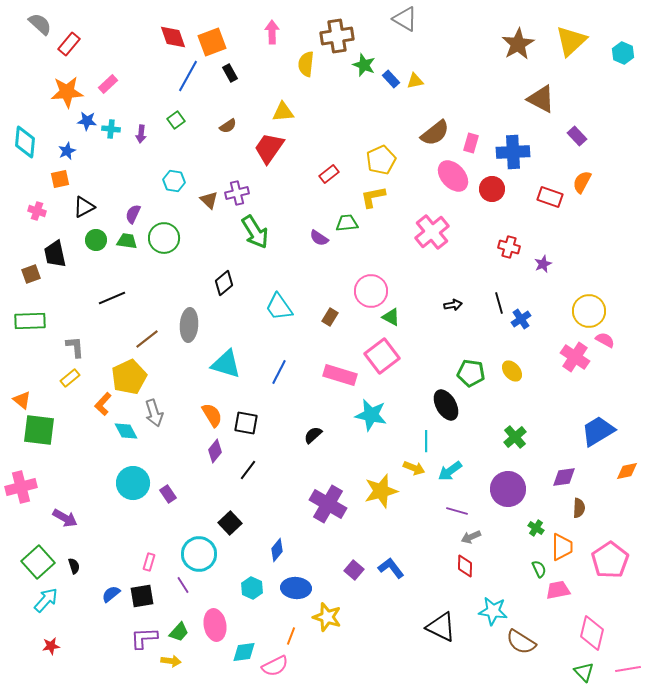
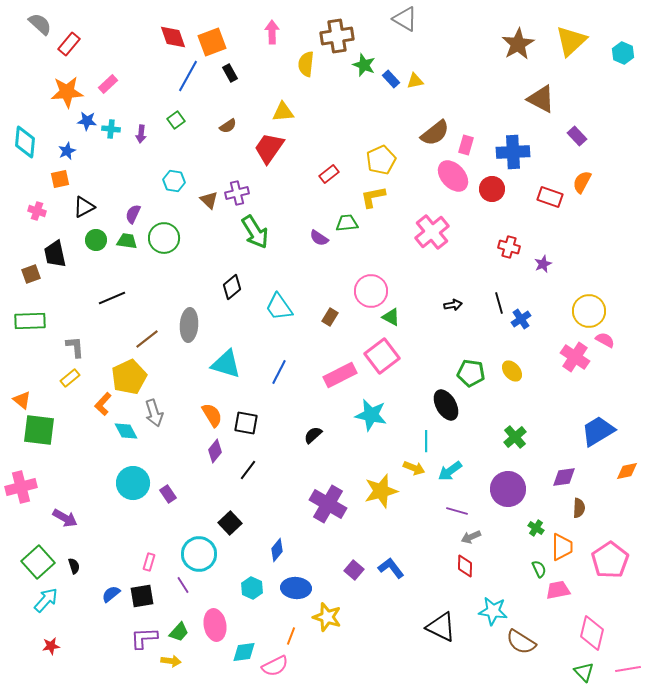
pink rectangle at (471, 143): moved 5 px left, 2 px down
black diamond at (224, 283): moved 8 px right, 4 px down
pink rectangle at (340, 375): rotated 44 degrees counterclockwise
